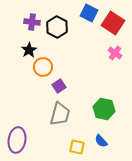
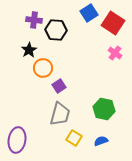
blue square: rotated 30 degrees clockwise
purple cross: moved 2 px right, 2 px up
black hexagon: moved 1 px left, 3 px down; rotated 25 degrees counterclockwise
orange circle: moved 1 px down
blue semicircle: rotated 112 degrees clockwise
yellow square: moved 3 px left, 9 px up; rotated 21 degrees clockwise
